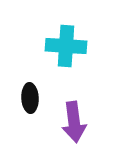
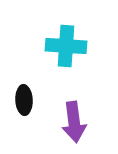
black ellipse: moved 6 px left, 2 px down
